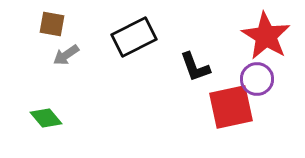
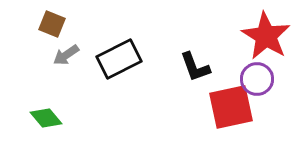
brown square: rotated 12 degrees clockwise
black rectangle: moved 15 px left, 22 px down
